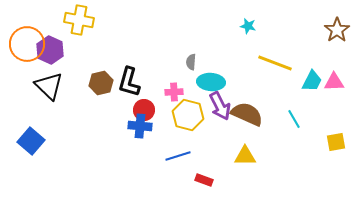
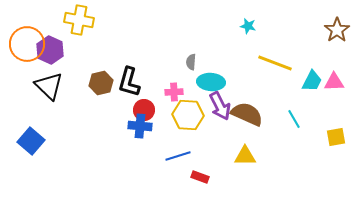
yellow hexagon: rotated 12 degrees counterclockwise
yellow square: moved 5 px up
red rectangle: moved 4 px left, 3 px up
